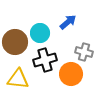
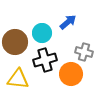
cyan circle: moved 2 px right
